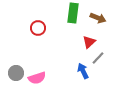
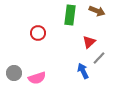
green rectangle: moved 3 px left, 2 px down
brown arrow: moved 1 px left, 7 px up
red circle: moved 5 px down
gray line: moved 1 px right
gray circle: moved 2 px left
